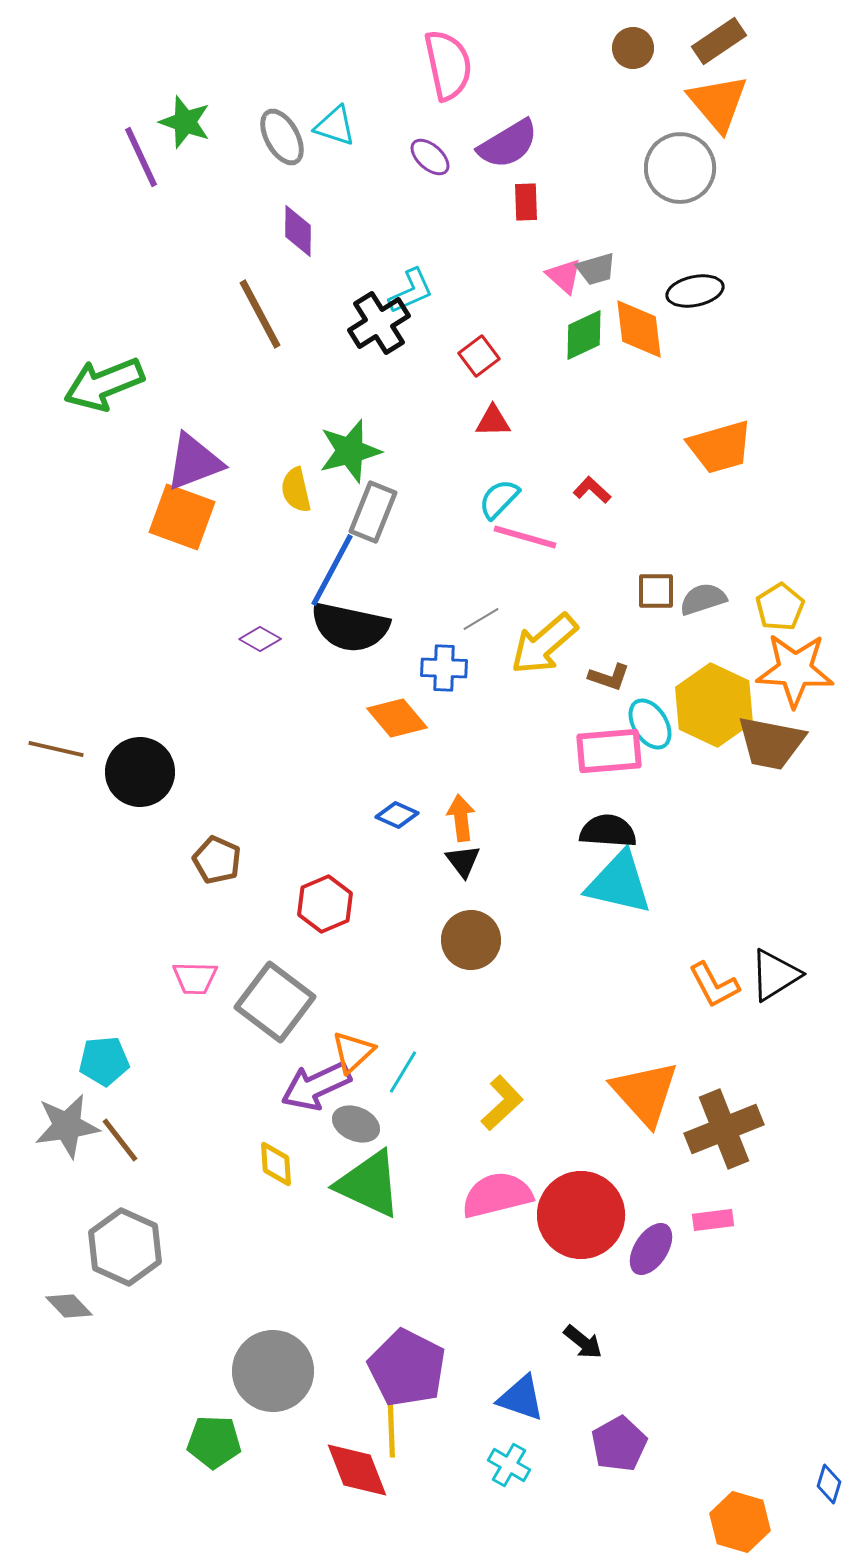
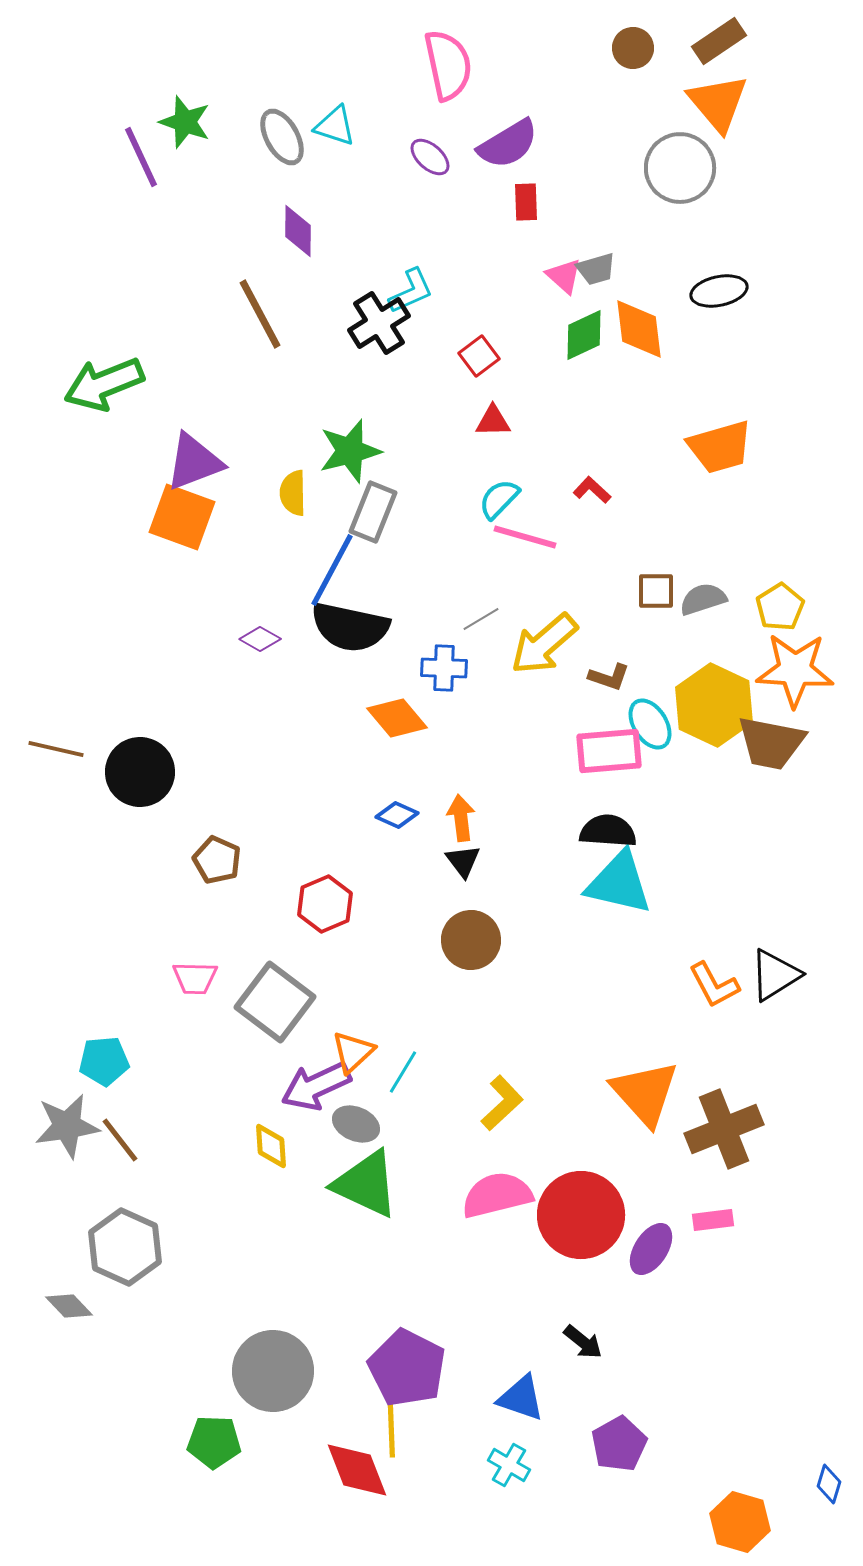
black ellipse at (695, 291): moved 24 px right
yellow semicircle at (296, 490): moved 3 px left, 3 px down; rotated 12 degrees clockwise
yellow diamond at (276, 1164): moved 5 px left, 18 px up
green triangle at (369, 1184): moved 3 px left
